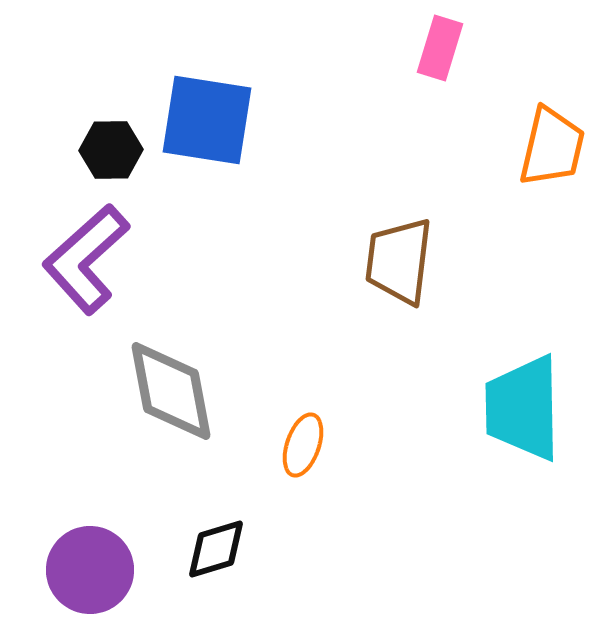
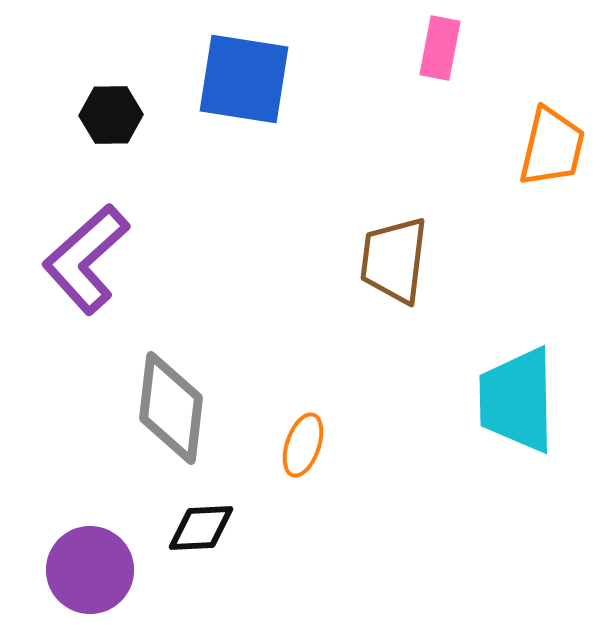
pink rectangle: rotated 6 degrees counterclockwise
blue square: moved 37 px right, 41 px up
black hexagon: moved 35 px up
brown trapezoid: moved 5 px left, 1 px up
gray diamond: moved 17 px down; rotated 17 degrees clockwise
cyan trapezoid: moved 6 px left, 8 px up
black diamond: moved 15 px left, 21 px up; rotated 14 degrees clockwise
